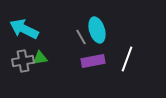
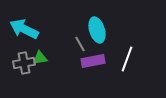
gray line: moved 1 px left, 7 px down
gray cross: moved 1 px right, 2 px down
